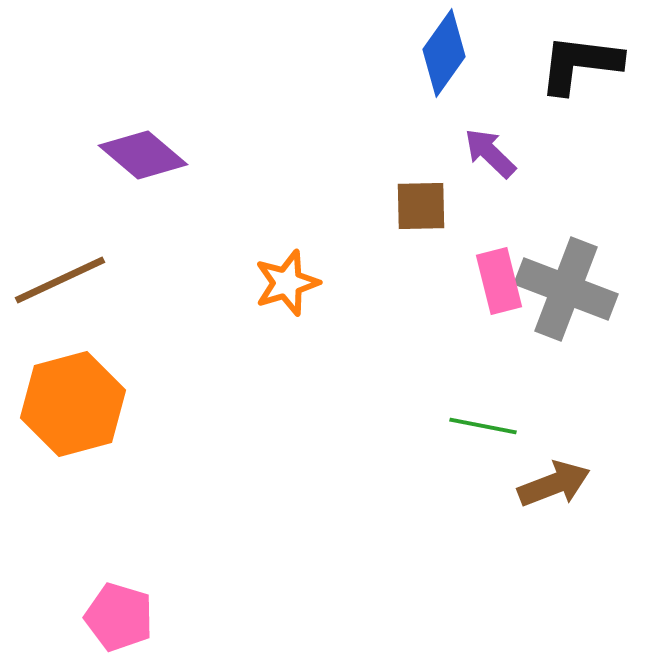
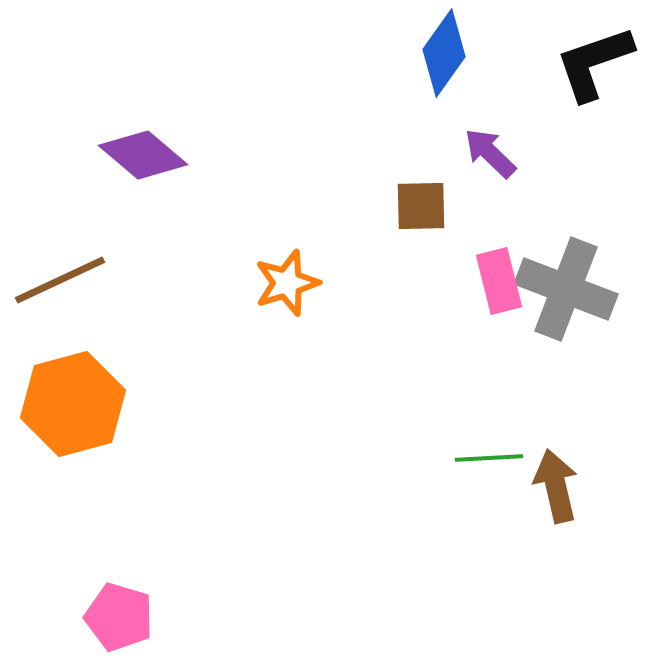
black L-shape: moved 14 px right, 1 px up; rotated 26 degrees counterclockwise
green line: moved 6 px right, 32 px down; rotated 14 degrees counterclockwise
brown arrow: moved 2 px right, 2 px down; rotated 82 degrees counterclockwise
